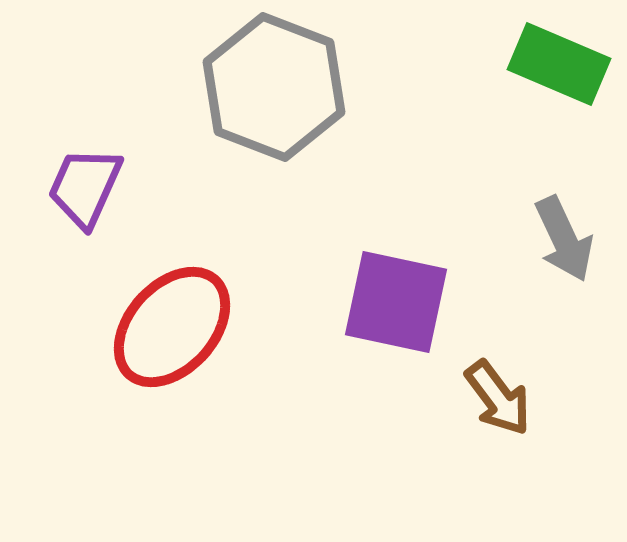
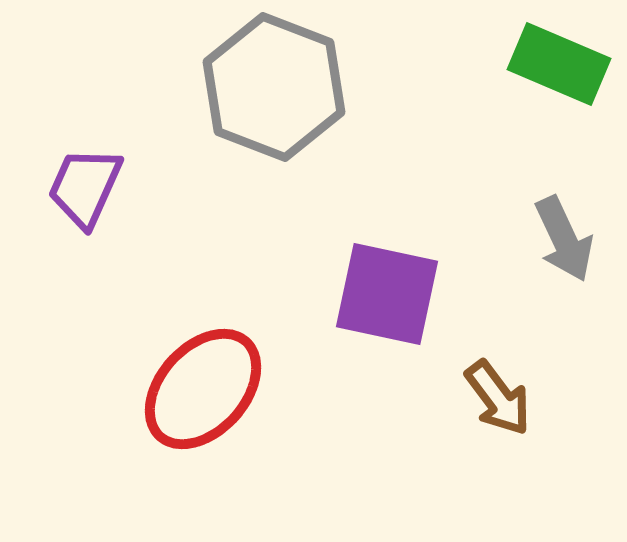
purple square: moved 9 px left, 8 px up
red ellipse: moved 31 px right, 62 px down
